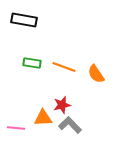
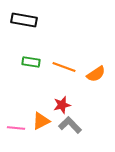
green rectangle: moved 1 px left, 1 px up
orange semicircle: rotated 90 degrees counterclockwise
orange triangle: moved 2 px left, 3 px down; rotated 24 degrees counterclockwise
